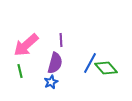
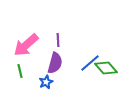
purple line: moved 3 px left
blue line: rotated 20 degrees clockwise
blue star: moved 5 px left
